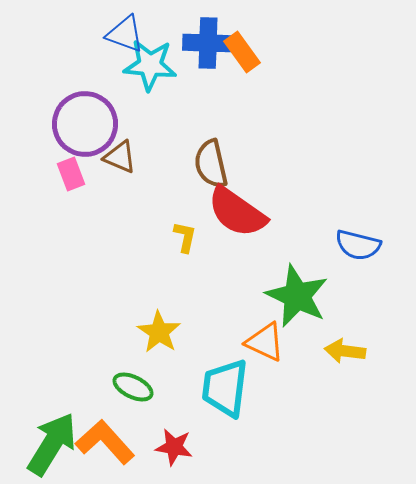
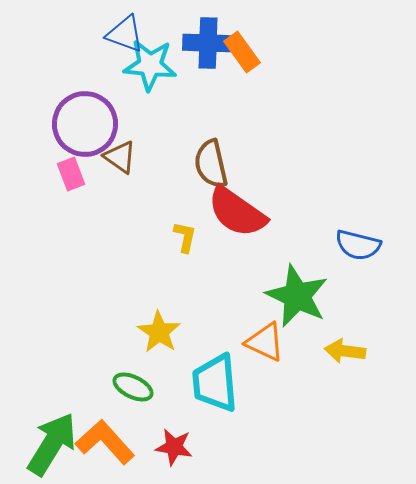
brown triangle: rotated 12 degrees clockwise
cyan trapezoid: moved 10 px left, 5 px up; rotated 12 degrees counterclockwise
